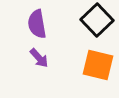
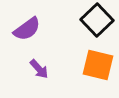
purple semicircle: moved 10 px left, 5 px down; rotated 116 degrees counterclockwise
purple arrow: moved 11 px down
